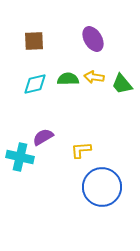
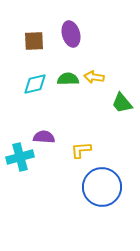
purple ellipse: moved 22 px left, 5 px up; rotated 15 degrees clockwise
green trapezoid: moved 19 px down
purple semicircle: moved 1 px right; rotated 35 degrees clockwise
cyan cross: rotated 28 degrees counterclockwise
